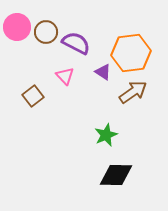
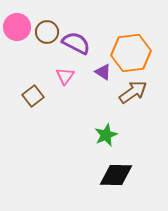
brown circle: moved 1 px right
pink triangle: rotated 18 degrees clockwise
